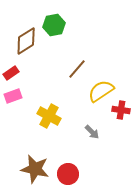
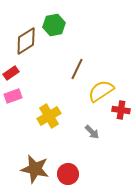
brown line: rotated 15 degrees counterclockwise
yellow cross: rotated 30 degrees clockwise
